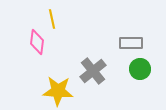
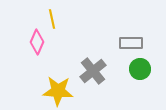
pink diamond: rotated 15 degrees clockwise
